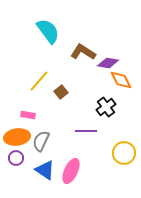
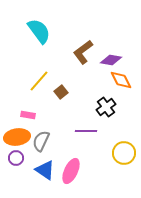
cyan semicircle: moved 9 px left
brown L-shape: rotated 70 degrees counterclockwise
purple diamond: moved 3 px right, 3 px up
